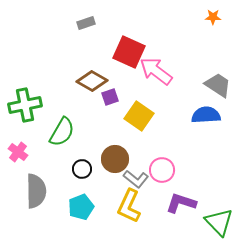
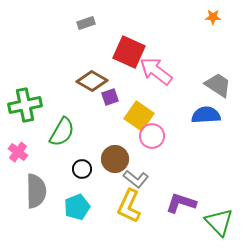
pink circle: moved 10 px left, 34 px up
cyan pentagon: moved 4 px left
